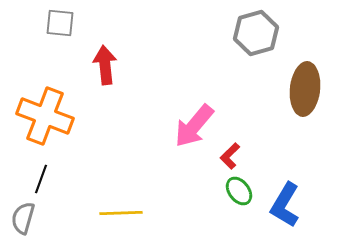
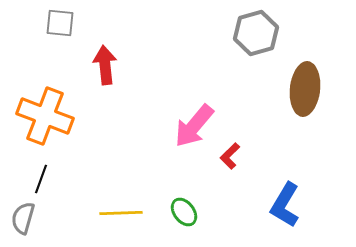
green ellipse: moved 55 px left, 21 px down
